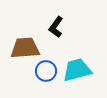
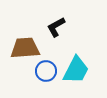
black L-shape: rotated 25 degrees clockwise
cyan trapezoid: moved 1 px left; rotated 132 degrees clockwise
